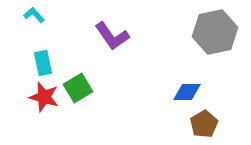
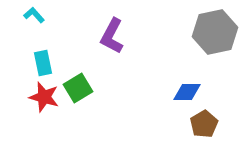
purple L-shape: rotated 63 degrees clockwise
